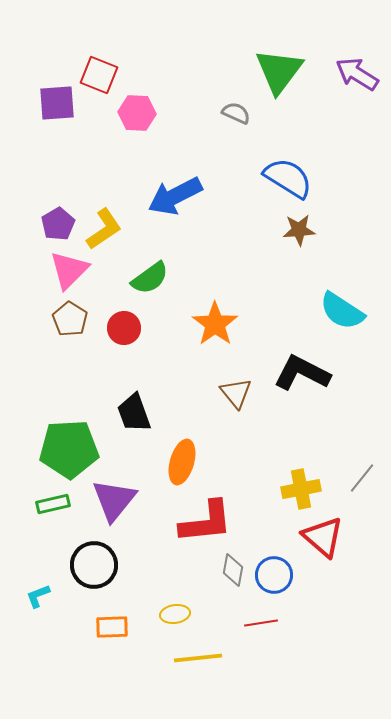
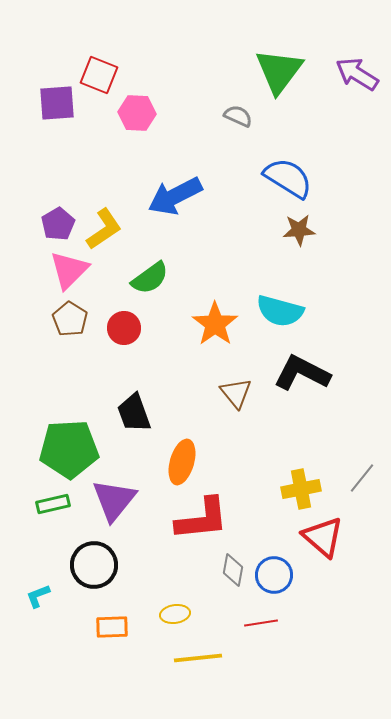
gray semicircle: moved 2 px right, 3 px down
cyan semicircle: moved 62 px left; rotated 18 degrees counterclockwise
red L-shape: moved 4 px left, 3 px up
